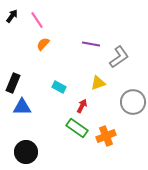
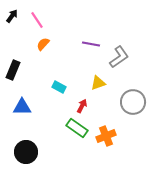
black rectangle: moved 13 px up
